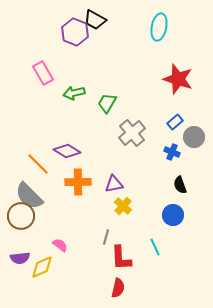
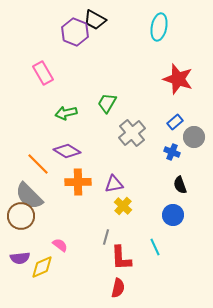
green arrow: moved 8 px left, 20 px down
